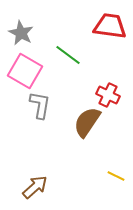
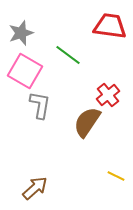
gray star: rotated 25 degrees clockwise
red cross: rotated 25 degrees clockwise
brown arrow: moved 1 px down
